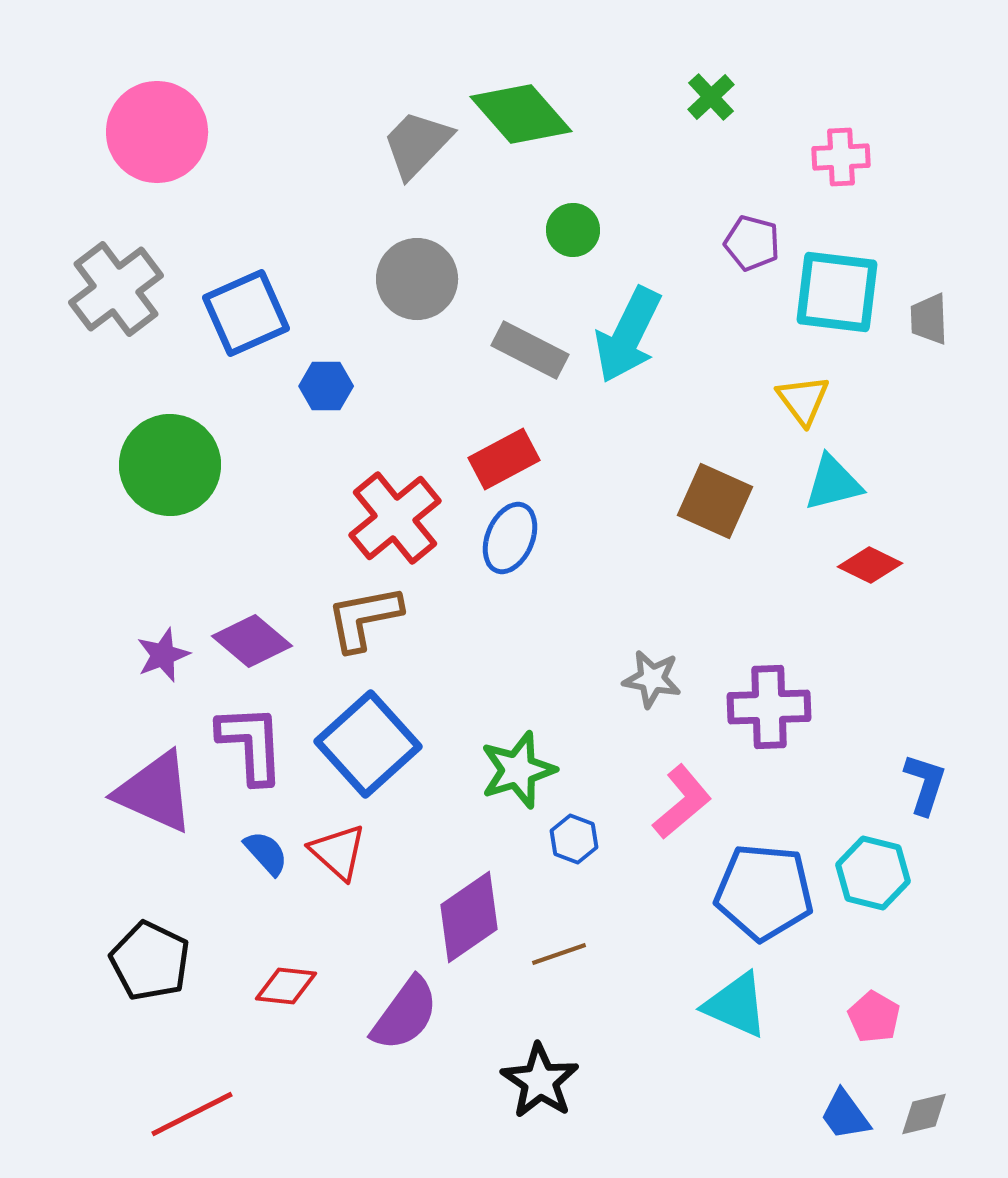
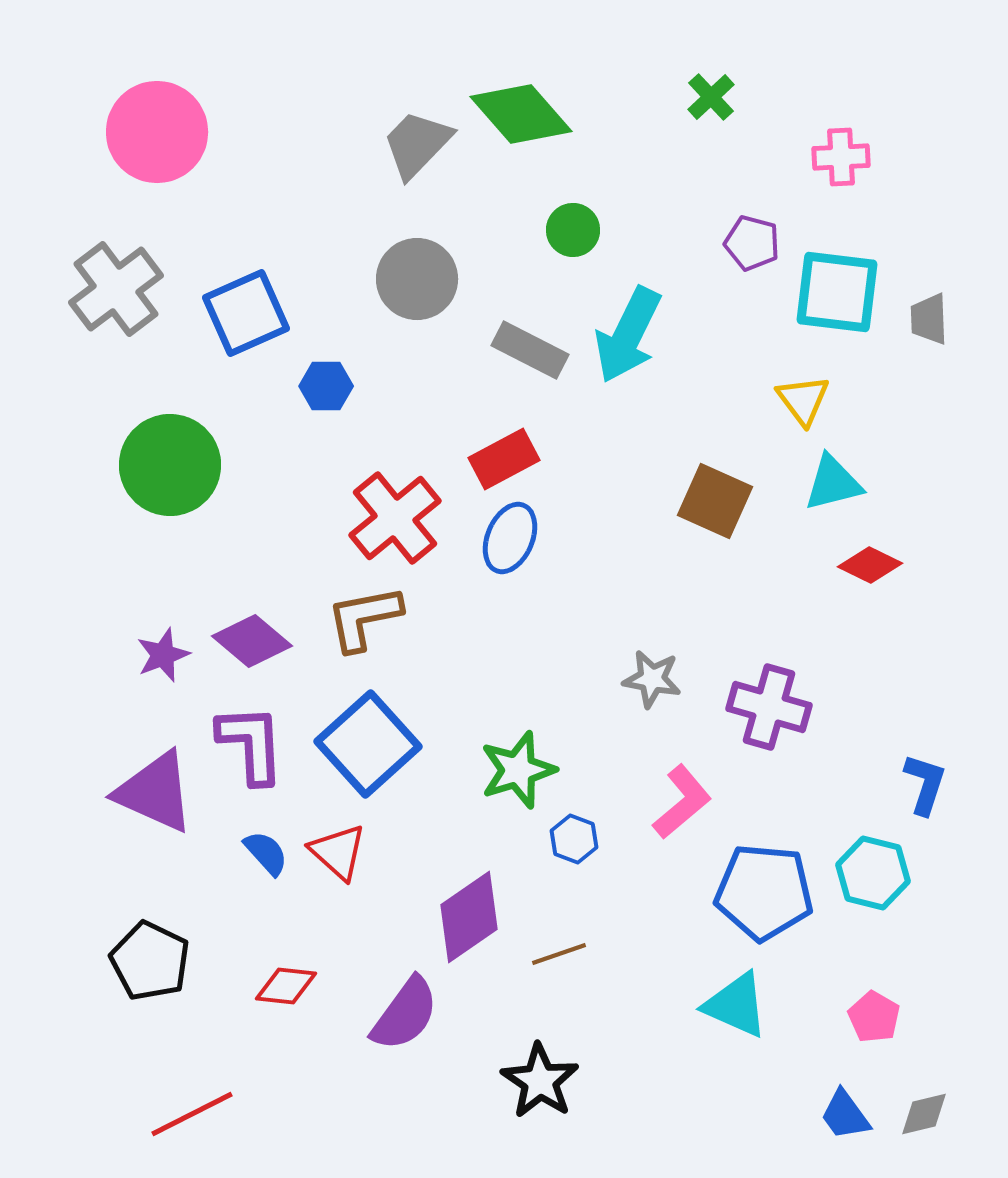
purple cross at (769, 707): rotated 18 degrees clockwise
